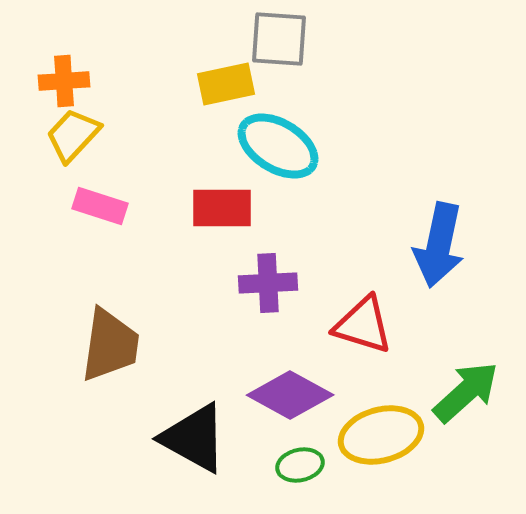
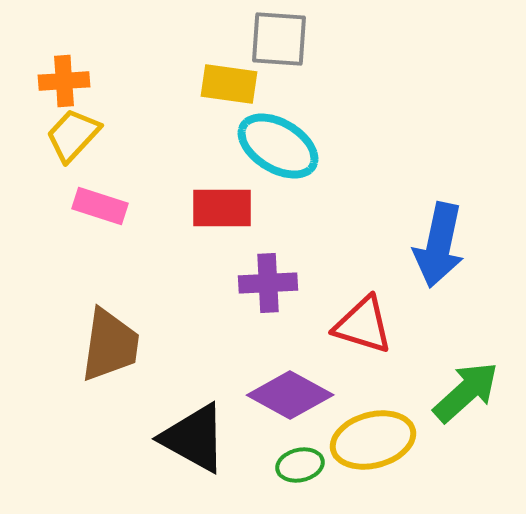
yellow rectangle: moved 3 px right; rotated 20 degrees clockwise
yellow ellipse: moved 8 px left, 5 px down
